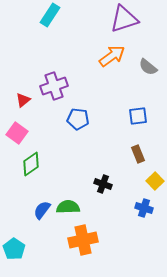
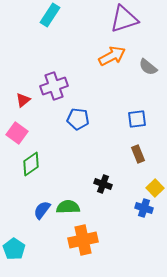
orange arrow: rotated 8 degrees clockwise
blue square: moved 1 px left, 3 px down
yellow square: moved 7 px down
